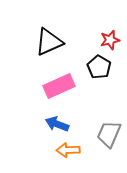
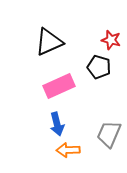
red star: moved 1 px right; rotated 30 degrees clockwise
black pentagon: rotated 15 degrees counterclockwise
blue arrow: rotated 125 degrees counterclockwise
